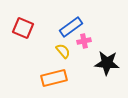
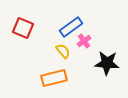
pink cross: rotated 24 degrees counterclockwise
